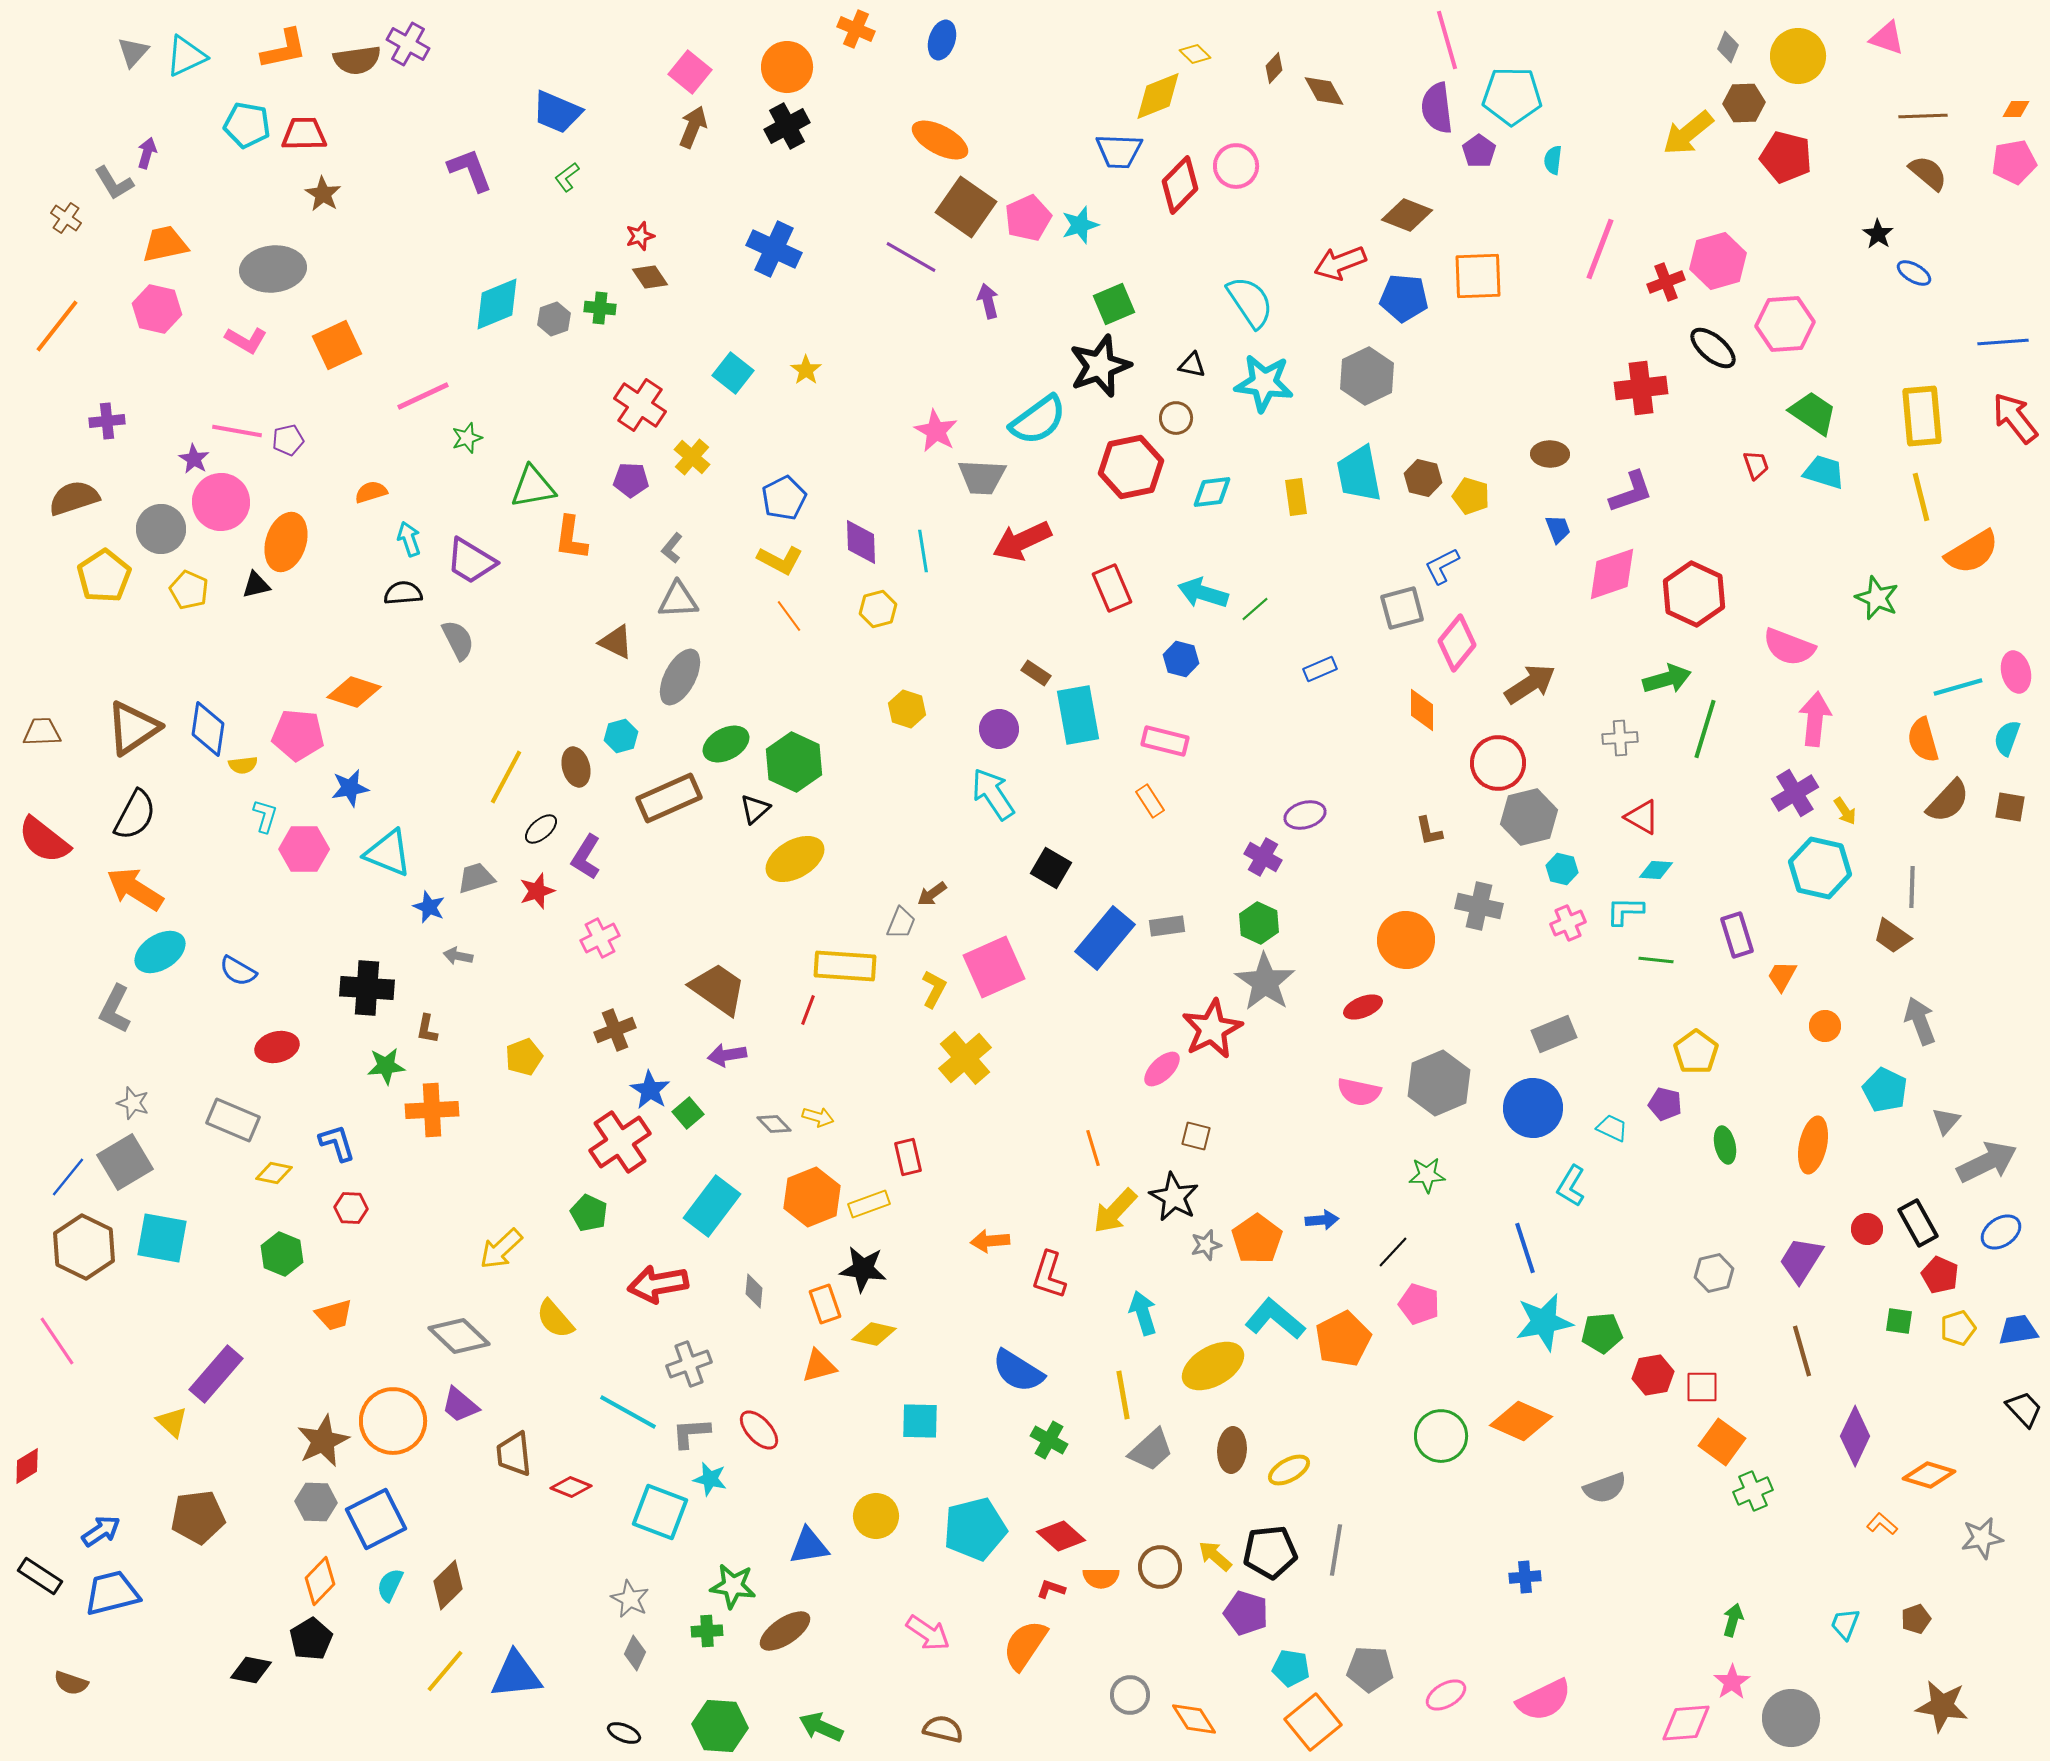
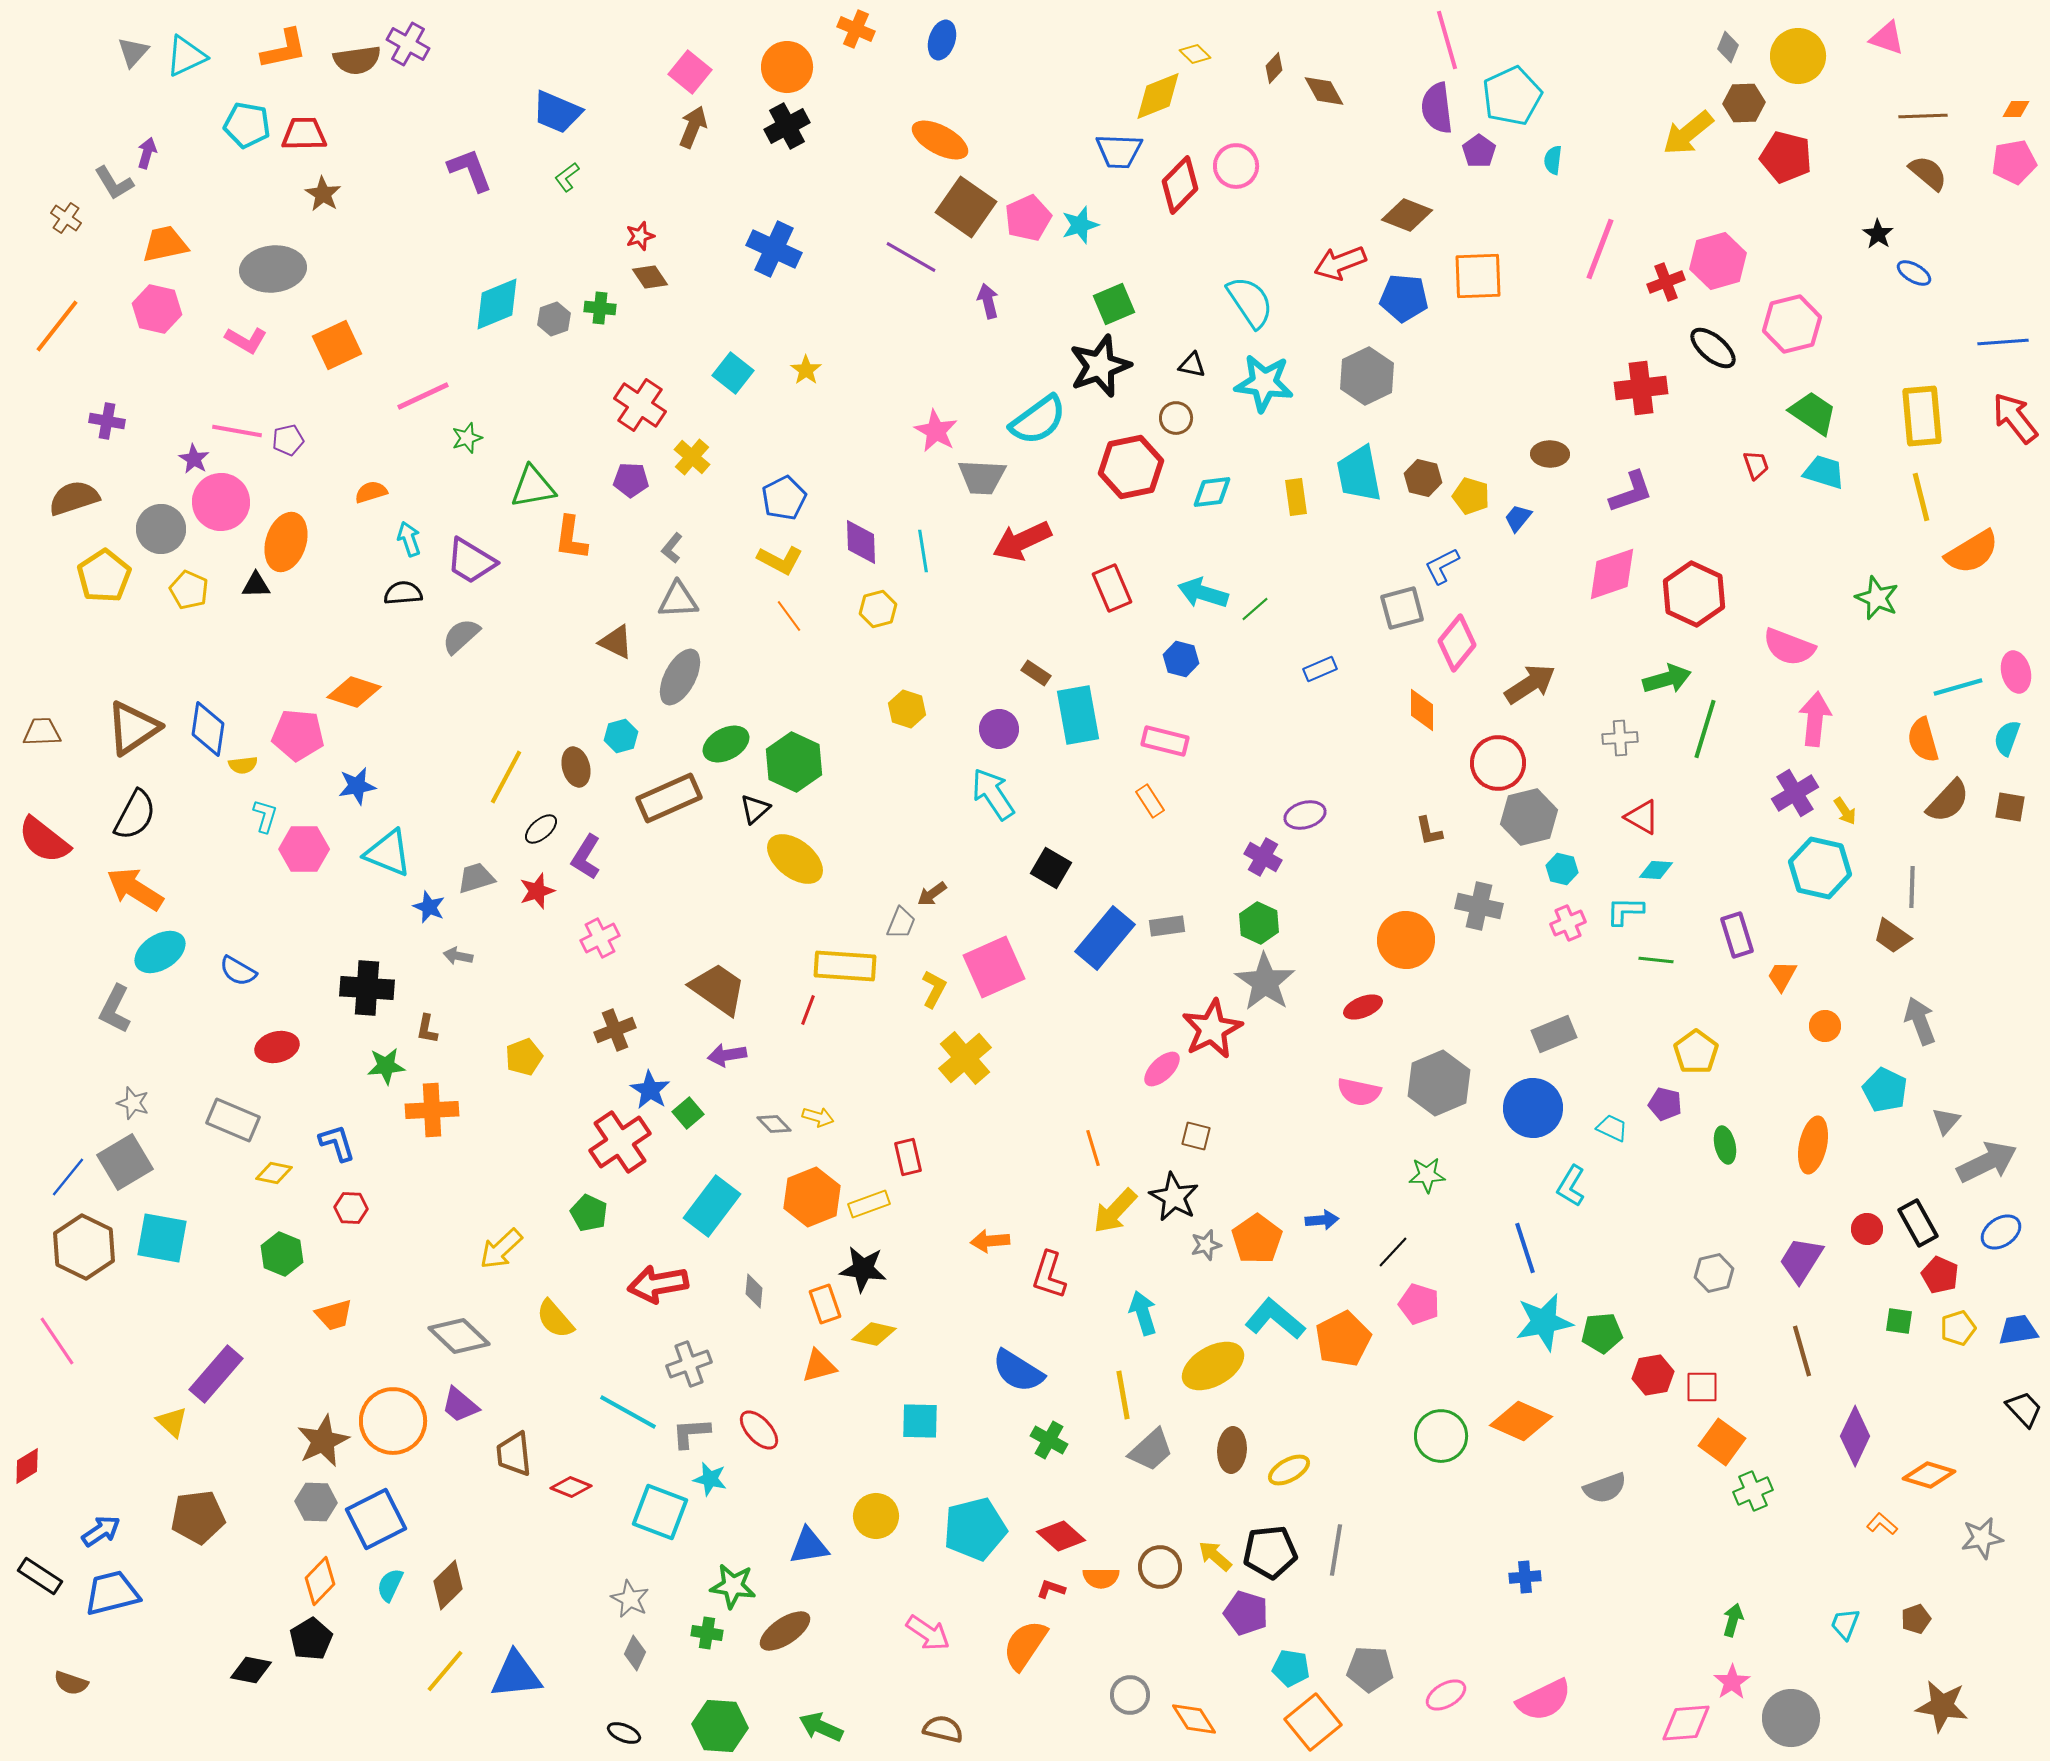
cyan pentagon at (1512, 96): rotated 26 degrees counterclockwise
pink hexagon at (1785, 324): moved 7 px right; rotated 10 degrees counterclockwise
purple cross at (107, 421): rotated 16 degrees clockwise
blue trapezoid at (1558, 529): moved 40 px left, 11 px up; rotated 120 degrees counterclockwise
black triangle at (256, 585): rotated 12 degrees clockwise
gray semicircle at (458, 640): moved 3 px right, 4 px up; rotated 105 degrees counterclockwise
blue star at (350, 788): moved 7 px right, 2 px up
yellow ellipse at (795, 859): rotated 68 degrees clockwise
green cross at (707, 1631): moved 2 px down; rotated 12 degrees clockwise
